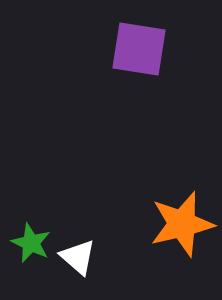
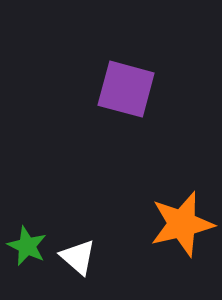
purple square: moved 13 px left, 40 px down; rotated 6 degrees clockwise
green star: moved 4 px left, 3 px down
